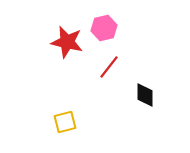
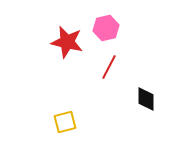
pink hexagon: moved 2 px right
red line: rotated 10 degrees counterclockwise
black diamond: moved 1 px right, 4 px down
